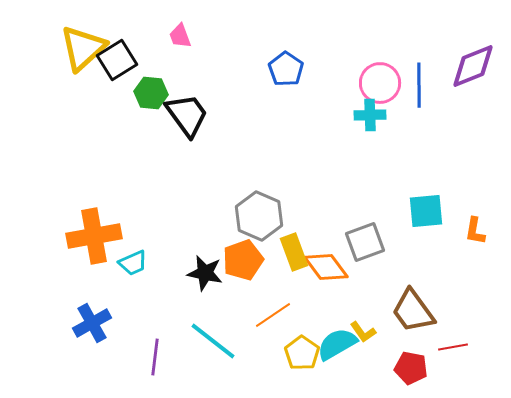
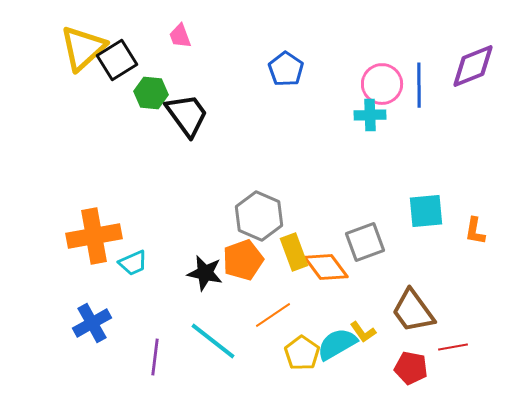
pink circle: moved 2 px right, 1 px down
